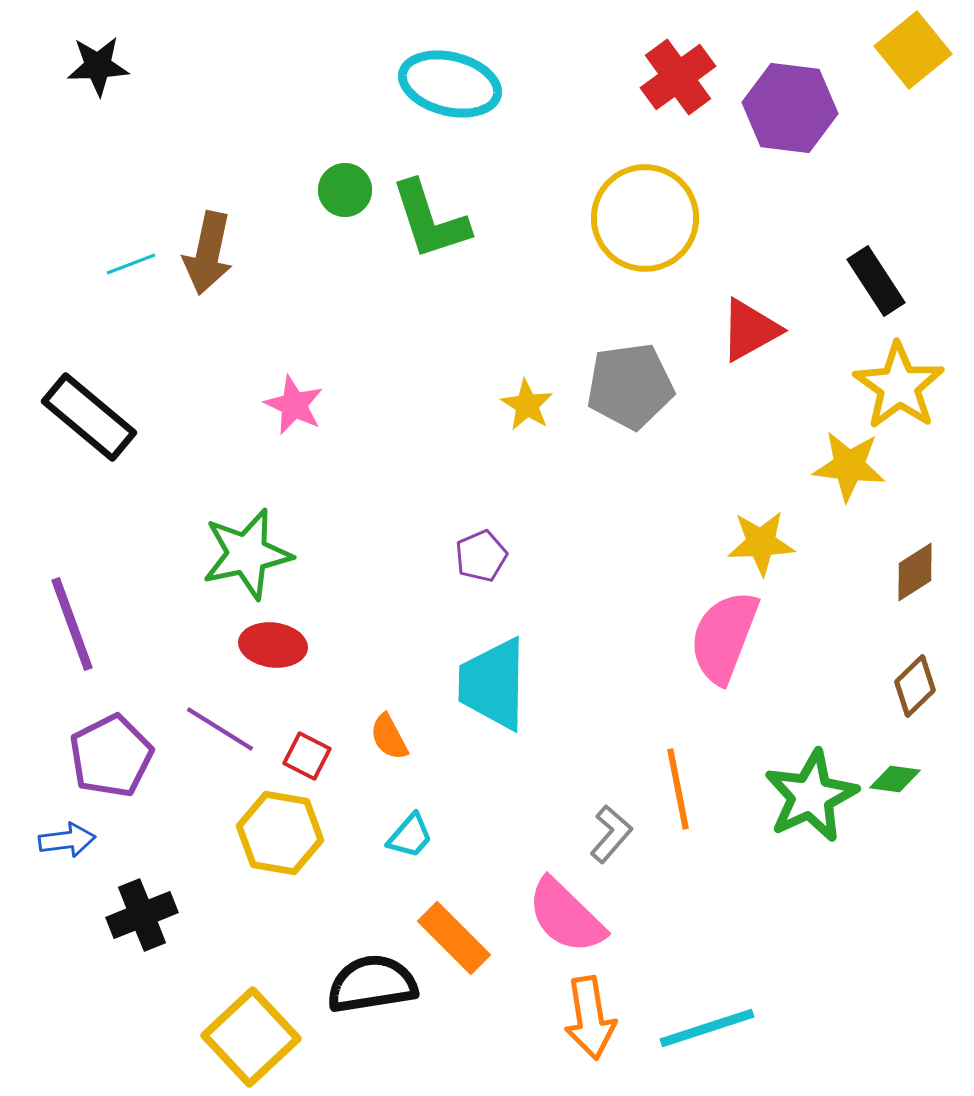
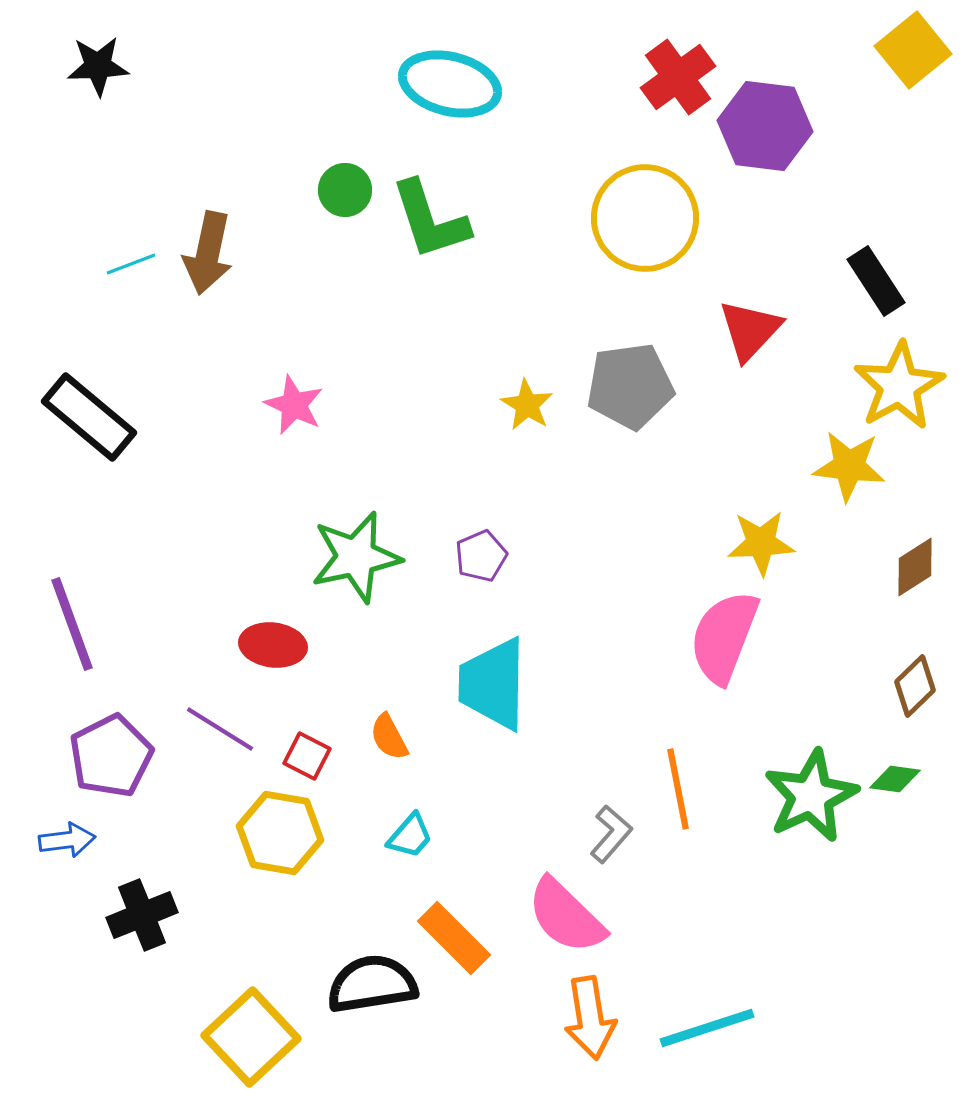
purple hexagon at (790, 108): moved 25 px left, 18 px down
red triangle at (750, 330): rotated 18 degrees counterclockwise
yellow star at (899, 386): rotated 8 degrees clockwise
green star at (247, 554): moved 109 px right, 3 px down
brown diamond at (915, 572): moved 5 px up
